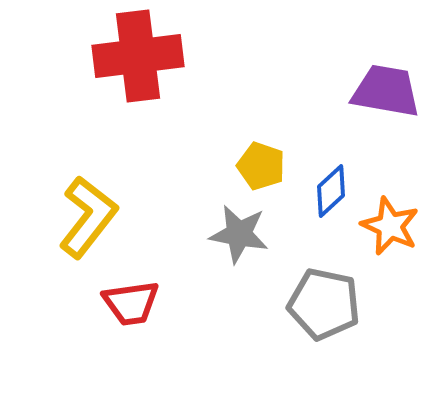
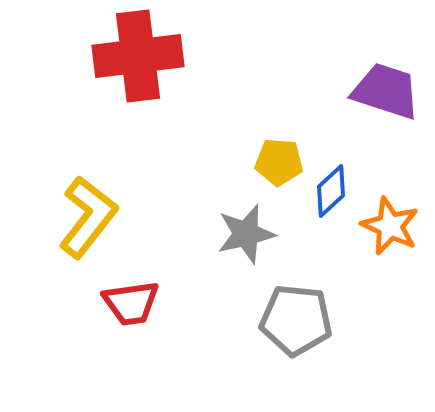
purple trapezoid: rotated 8 degrees clockwise
yellow pentagon: moved 18 px right, 4 px up; rotated 15 degrees counterclockwise
gray star: moved 7 px right; rotated 24 degrees counterclockwise
gray pentagon: moved 28 px left, 16 px down; rotated 6 degrees counterclockwise
